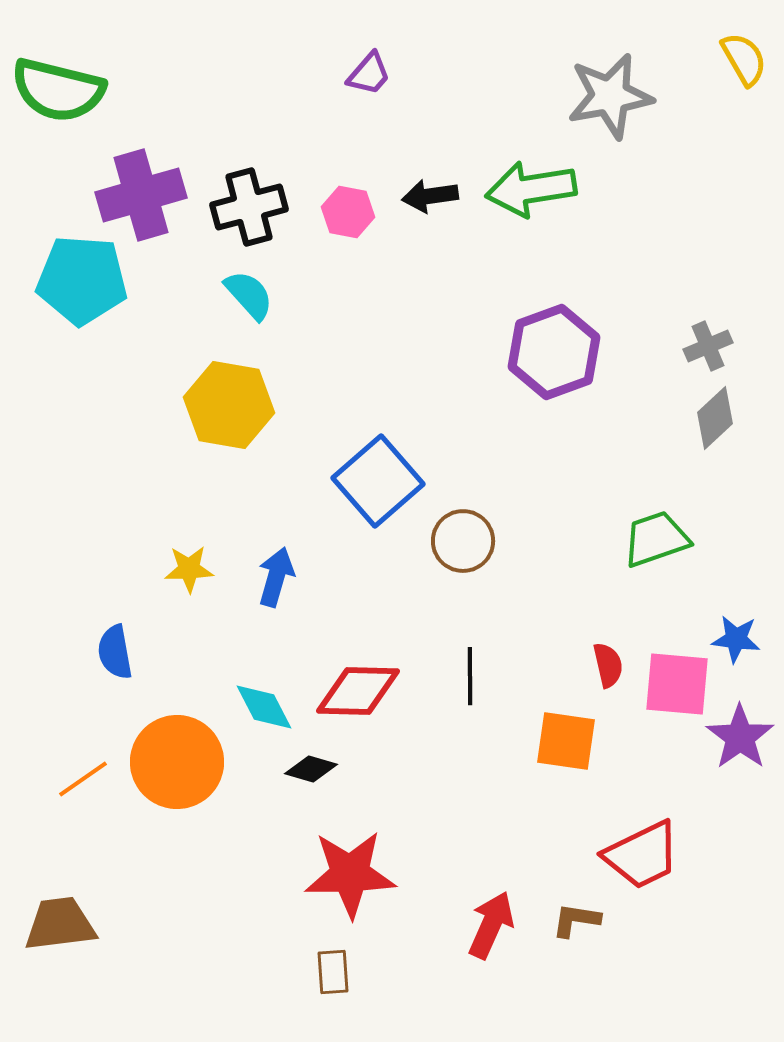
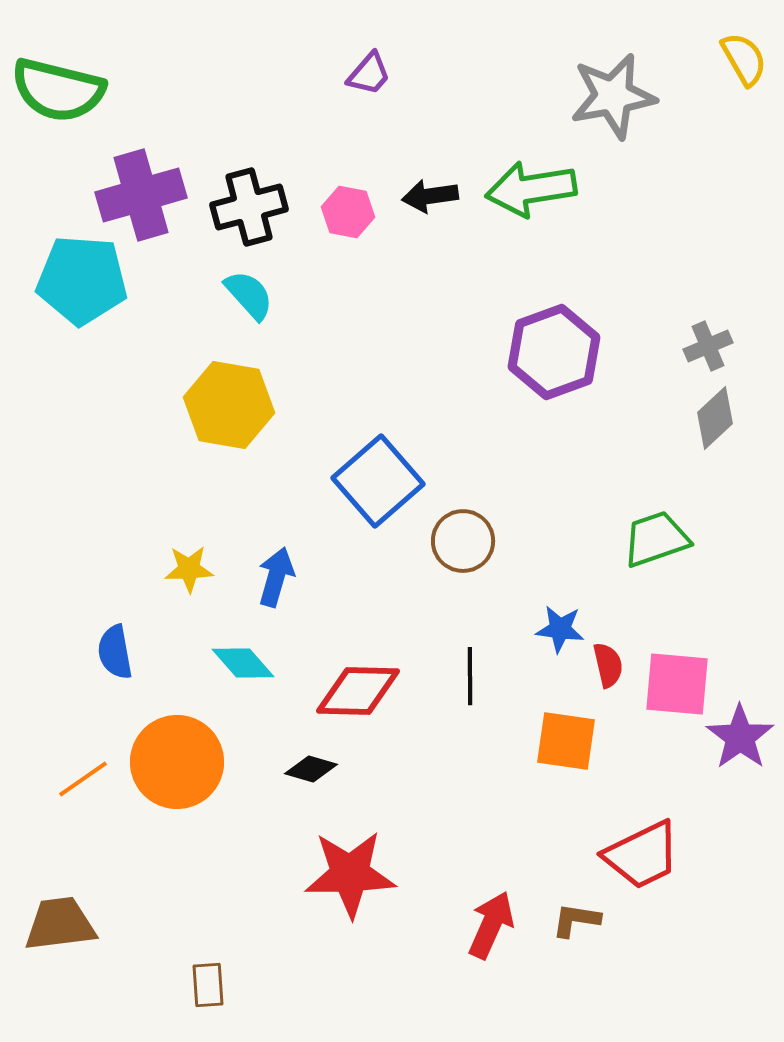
gray star: moved 3 px right
blue star: moved 176 px left, 10 px up
cyan diamond: moved 21 px left, 44 px up; rotated 14 degrees counterclockwise
brown rectangle: moved 125 px left, 13 px down
